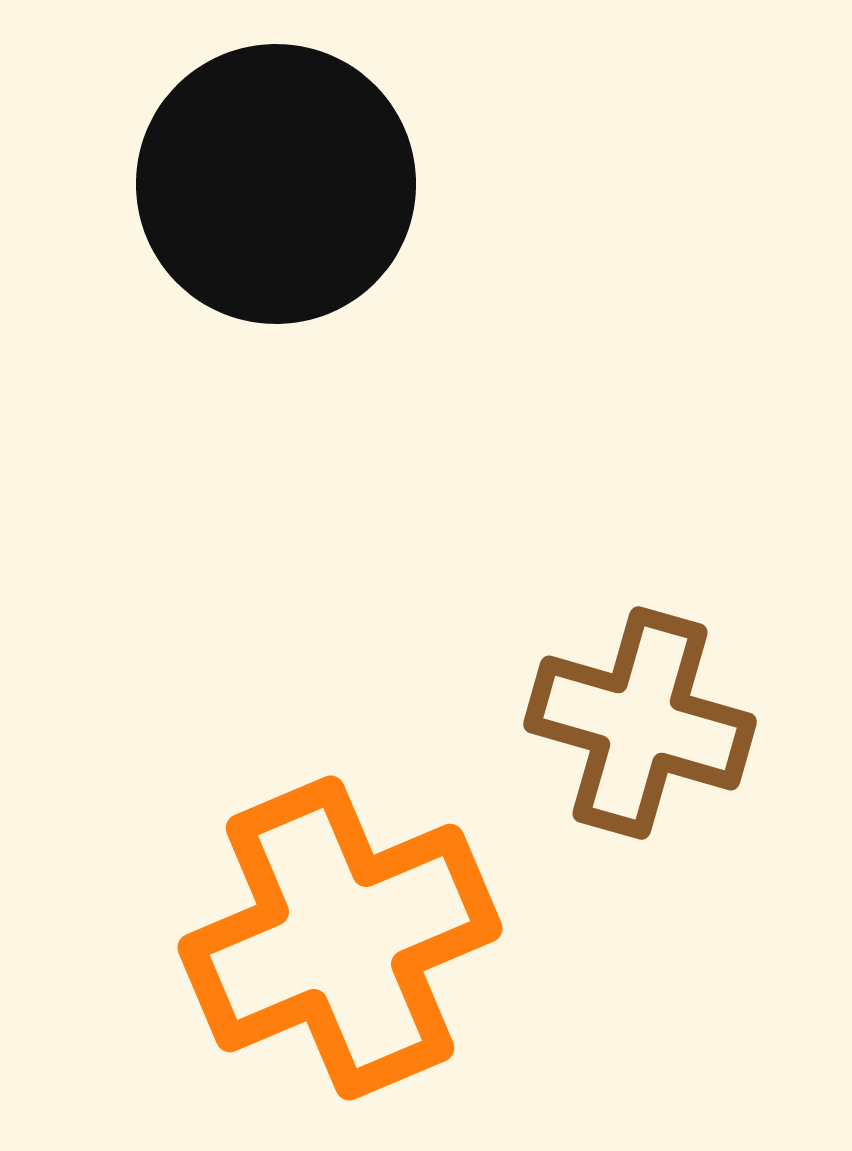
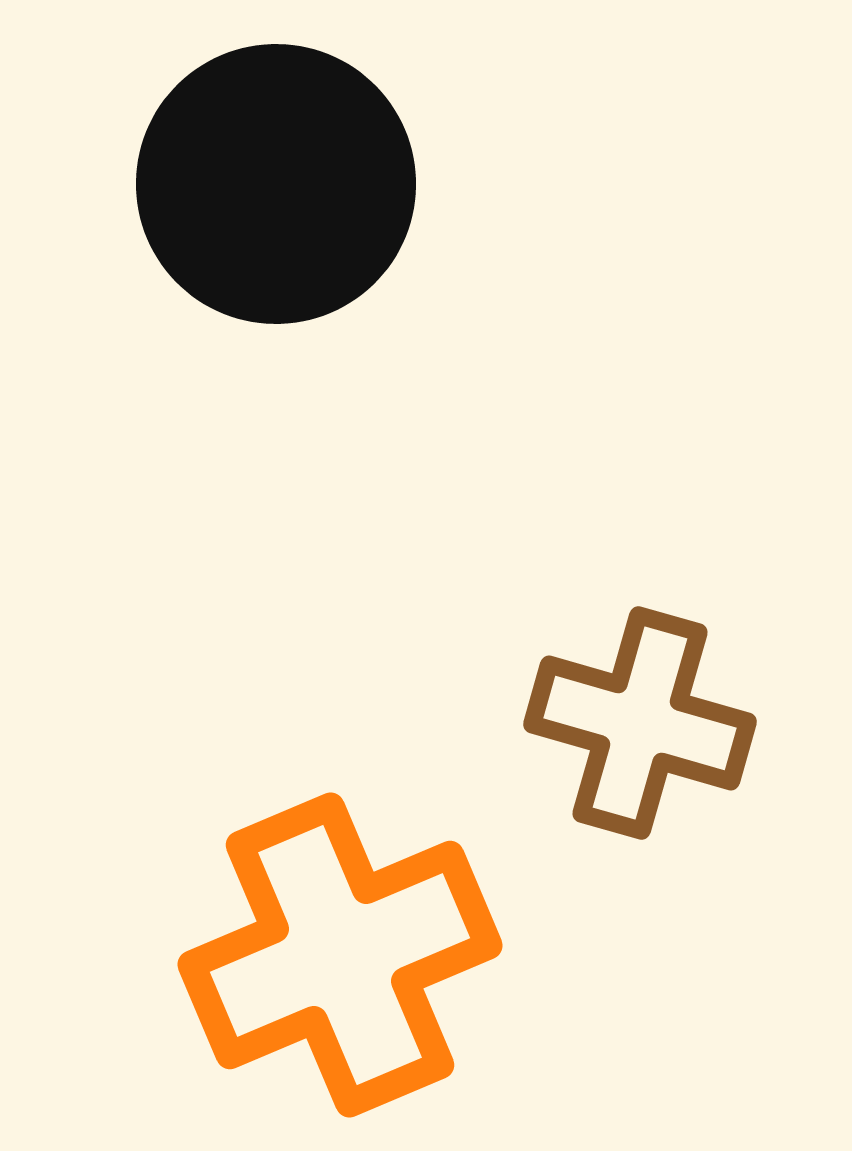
orange cross: moved 17 px down
